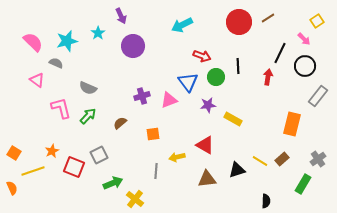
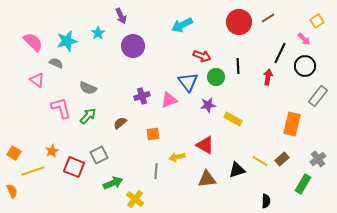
orange semicircle at (12, 188): moved 3 px down
